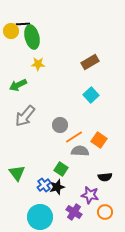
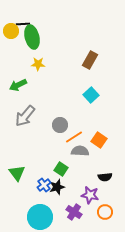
brown rectangle: moved 2 px up; rotated 30 degrees counterclockwise
